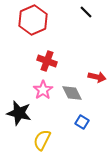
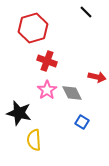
red hexagon: moved 8 px down; rotated 8 degrees clockwise
pink star: moved 4 px right
yellow semicircle: moved 8 px left; rotated 30 degrees counterclockwise
